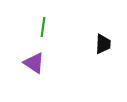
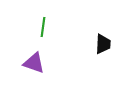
purple triangle: rotated 15 degrees counterclockwise
